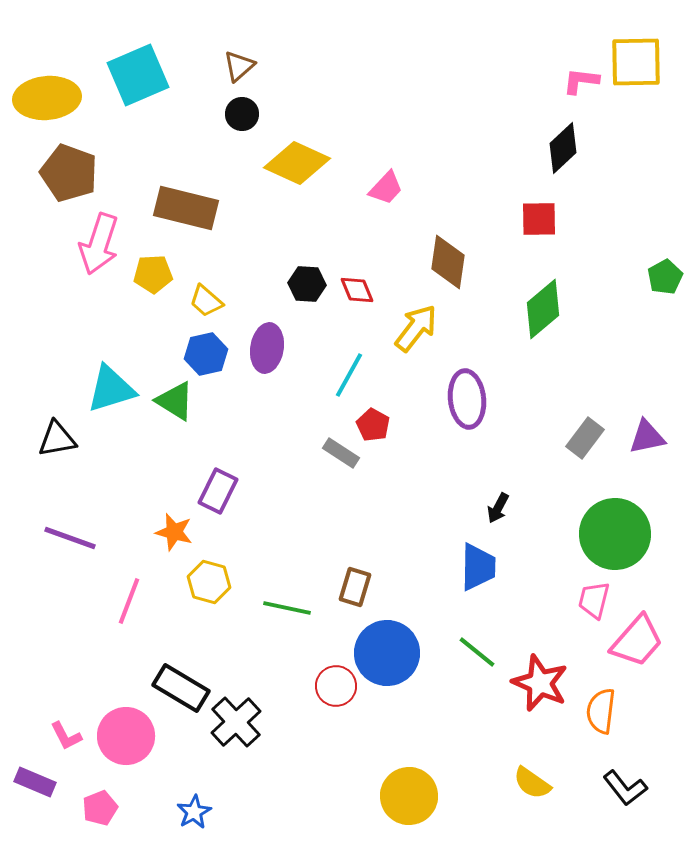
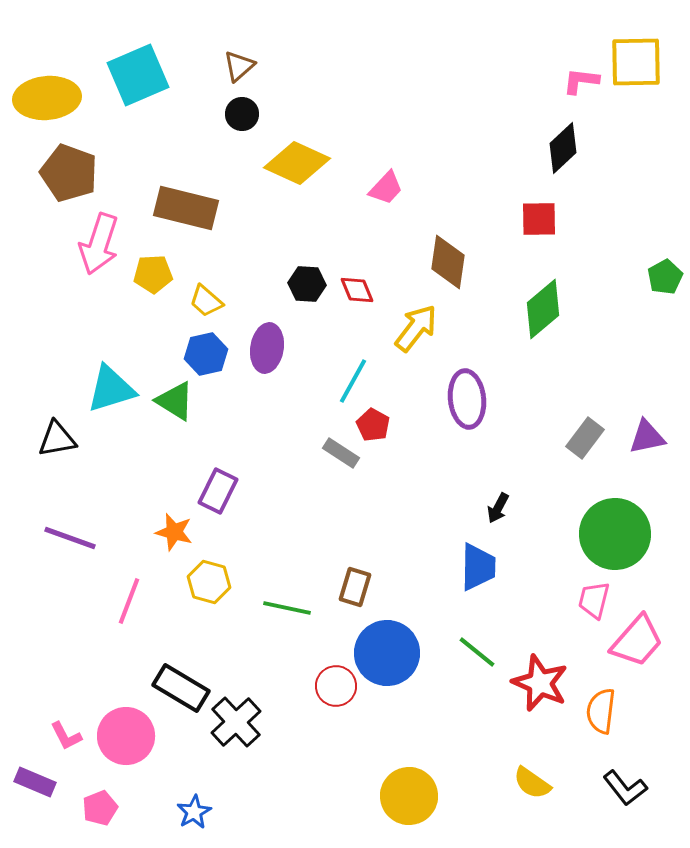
cyan line at (349, 375): moved 4 px right, 6 px down
